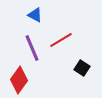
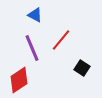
red line: rotated 20 degrees counterclockwise
red diamond: rotated 20 degrees clockwise
